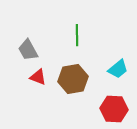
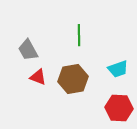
green line: moved 2 px right
cyan trapezoid: rotated 20 degrees clockwise
red hexagon: moved 5 px right, 1 px up
